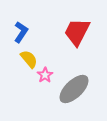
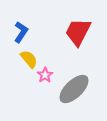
red trapezoid: moved 1 px right
